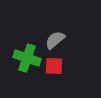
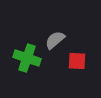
red square: moved 23 px right, 5 px up
